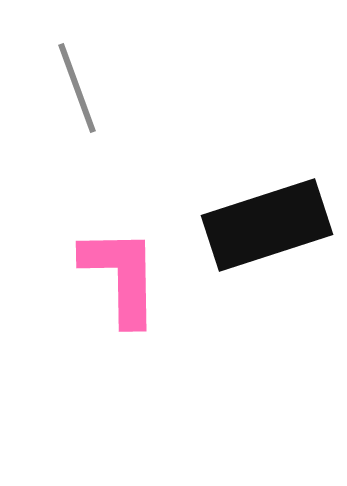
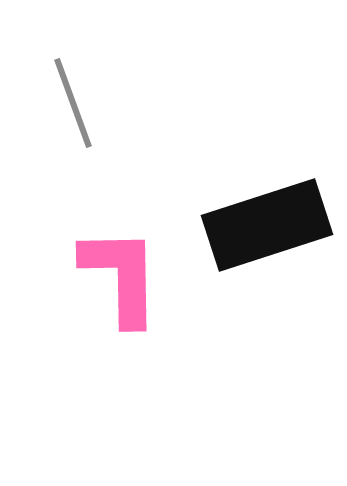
gray line: moved 4 px left, 15 px down
